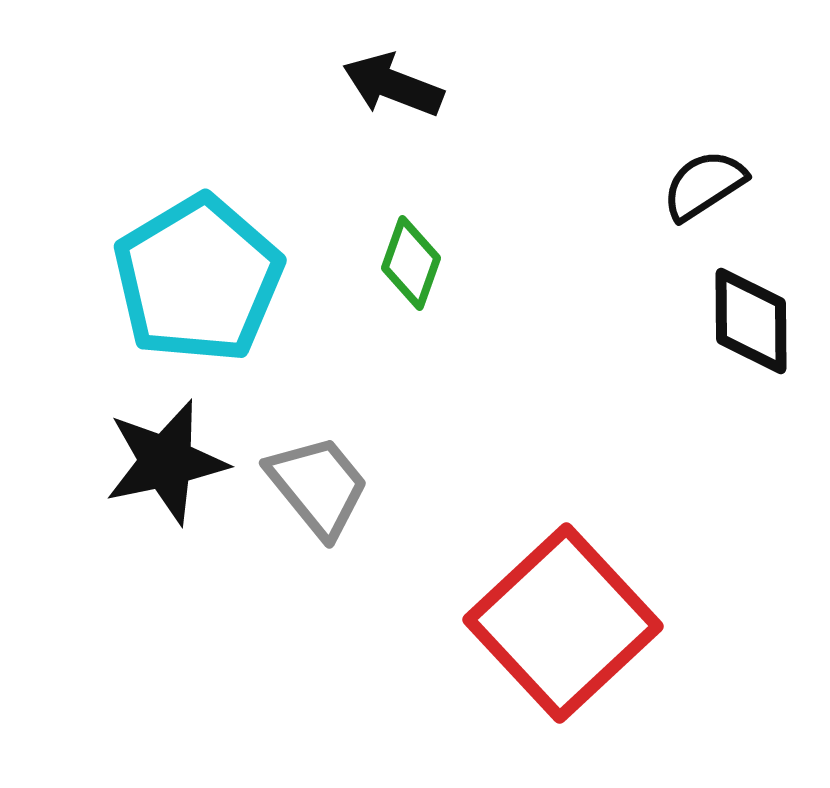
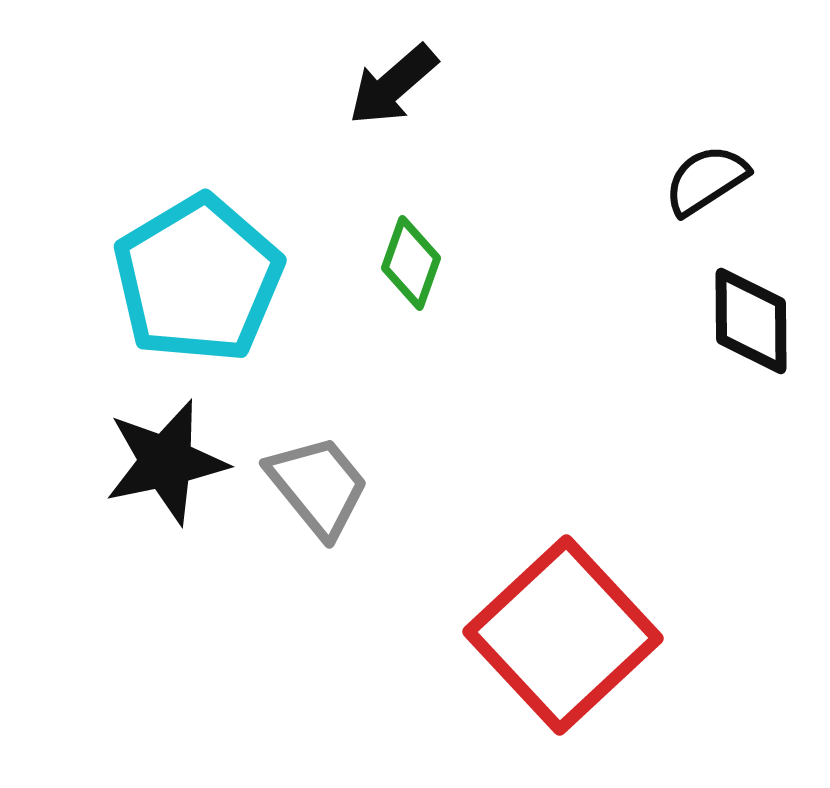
black arrow: rotated 62 degrees counterclockwise
black semicircle: moved 2 px right, 5 px up
red square: moved 12 px down
